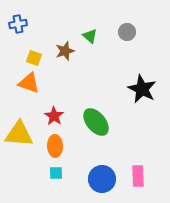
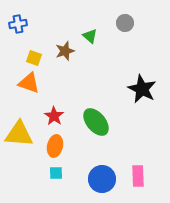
gray circle: moved 2 px left, 9 px up
orange ellipse: rotated 15 degrees clockwise
